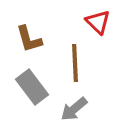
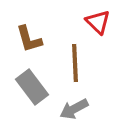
gray arrow: rotated 12 degrees clockwise
